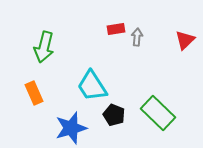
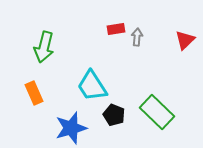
green rectangle: moved 1 px left, 1 px up
